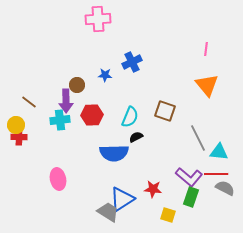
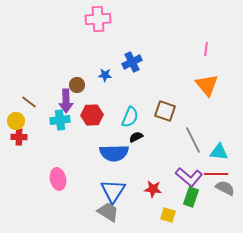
yellow circle: moved 4 px up
gray line: moved 5 px left, 2 px down
blue triangle: moved 9 px left, 8 px up; rotated 24 degrees counterclockwise
